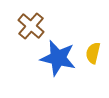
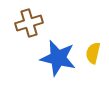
brown cross: moved 2 px left, 3 px up; rotated 32 degrees clockwise
